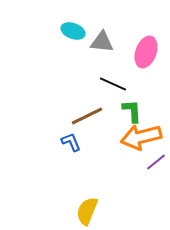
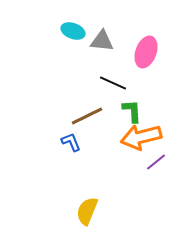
gray triangle: moved 1 px up
black line: moved 1 px up
